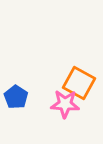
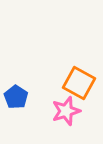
pink star: moved 1 px right, 7 px down; rotated 20 degrees counterclockwise
